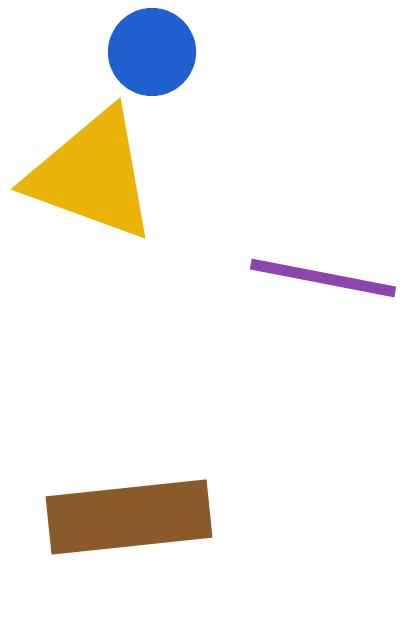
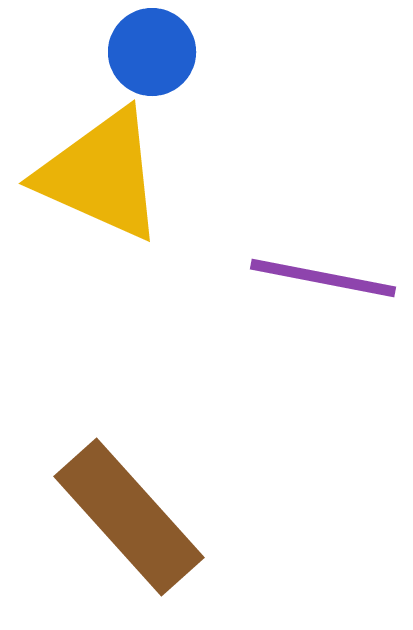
yellow triangle: moved 9 px right; rotated 4 degrees clockwise
brown rectangle: rotated 54 degrees clockwise
